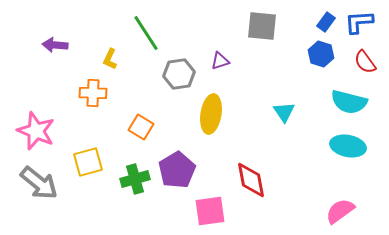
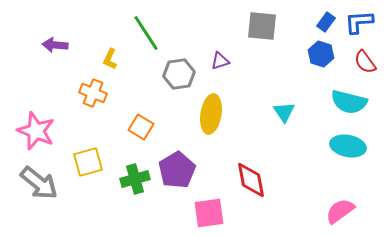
orange cross: rotated 20 degrees clockwise
pink square: moved 1 px left, 2 px down
